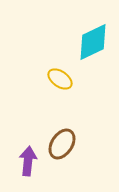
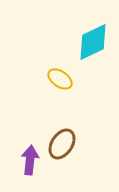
purple arrow: moved 2 px right, 1 px up
